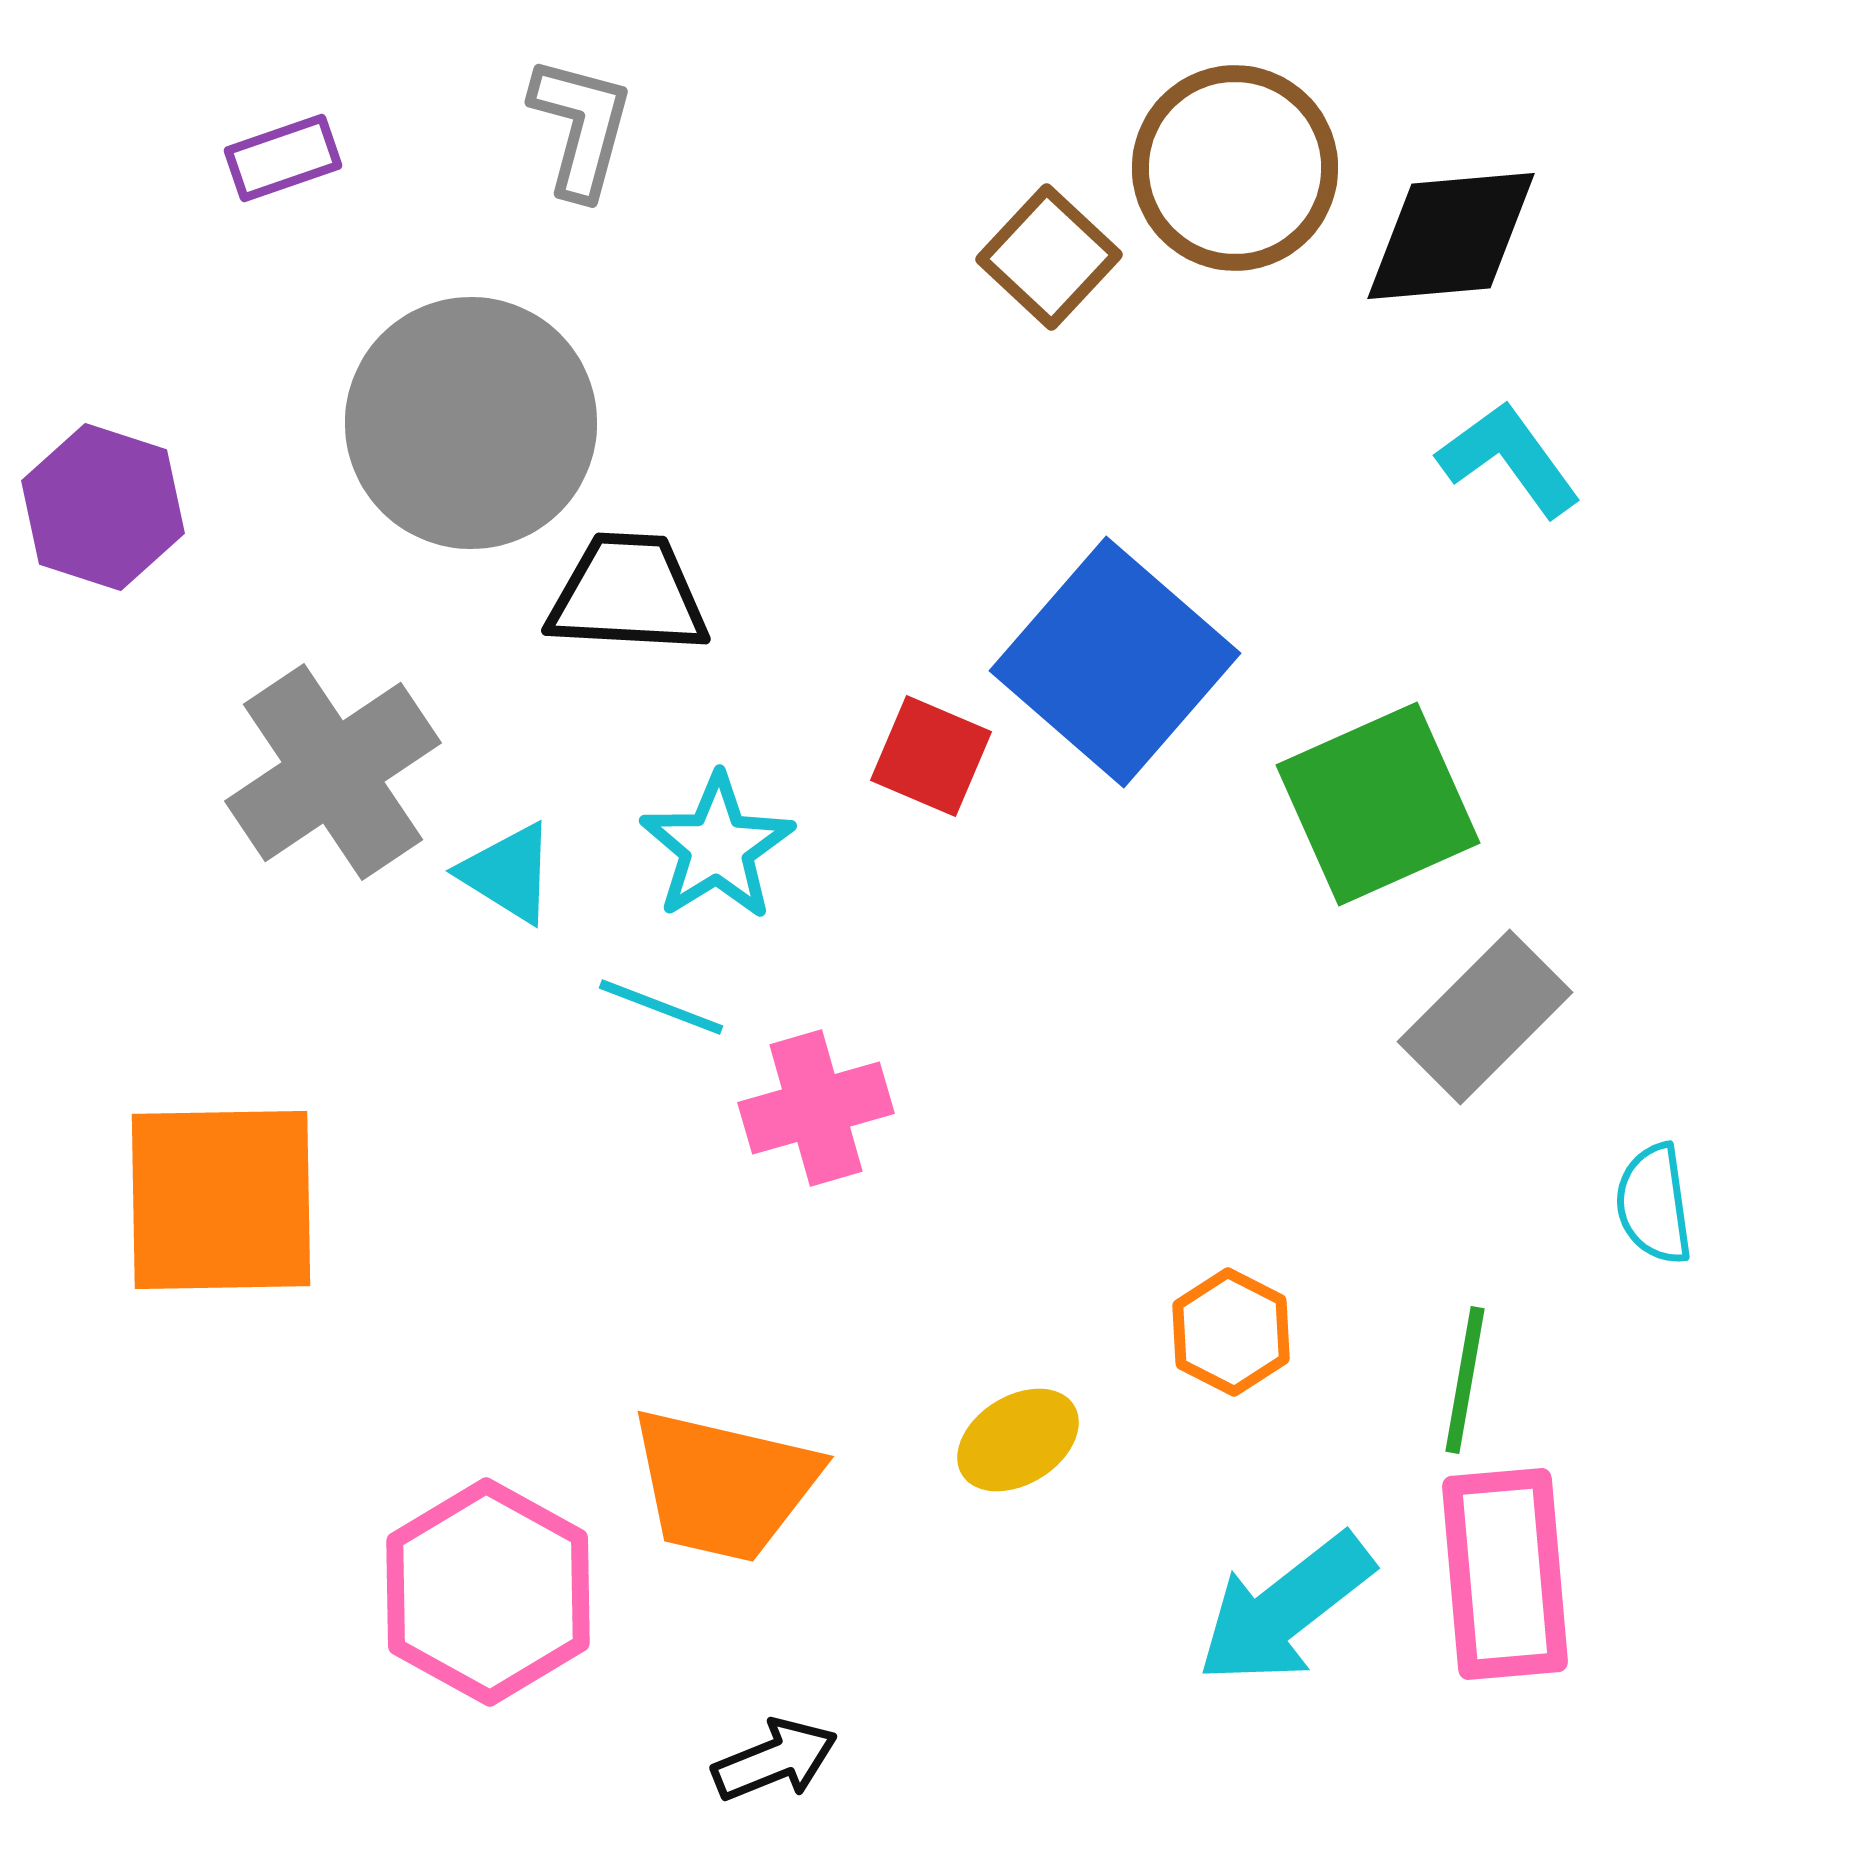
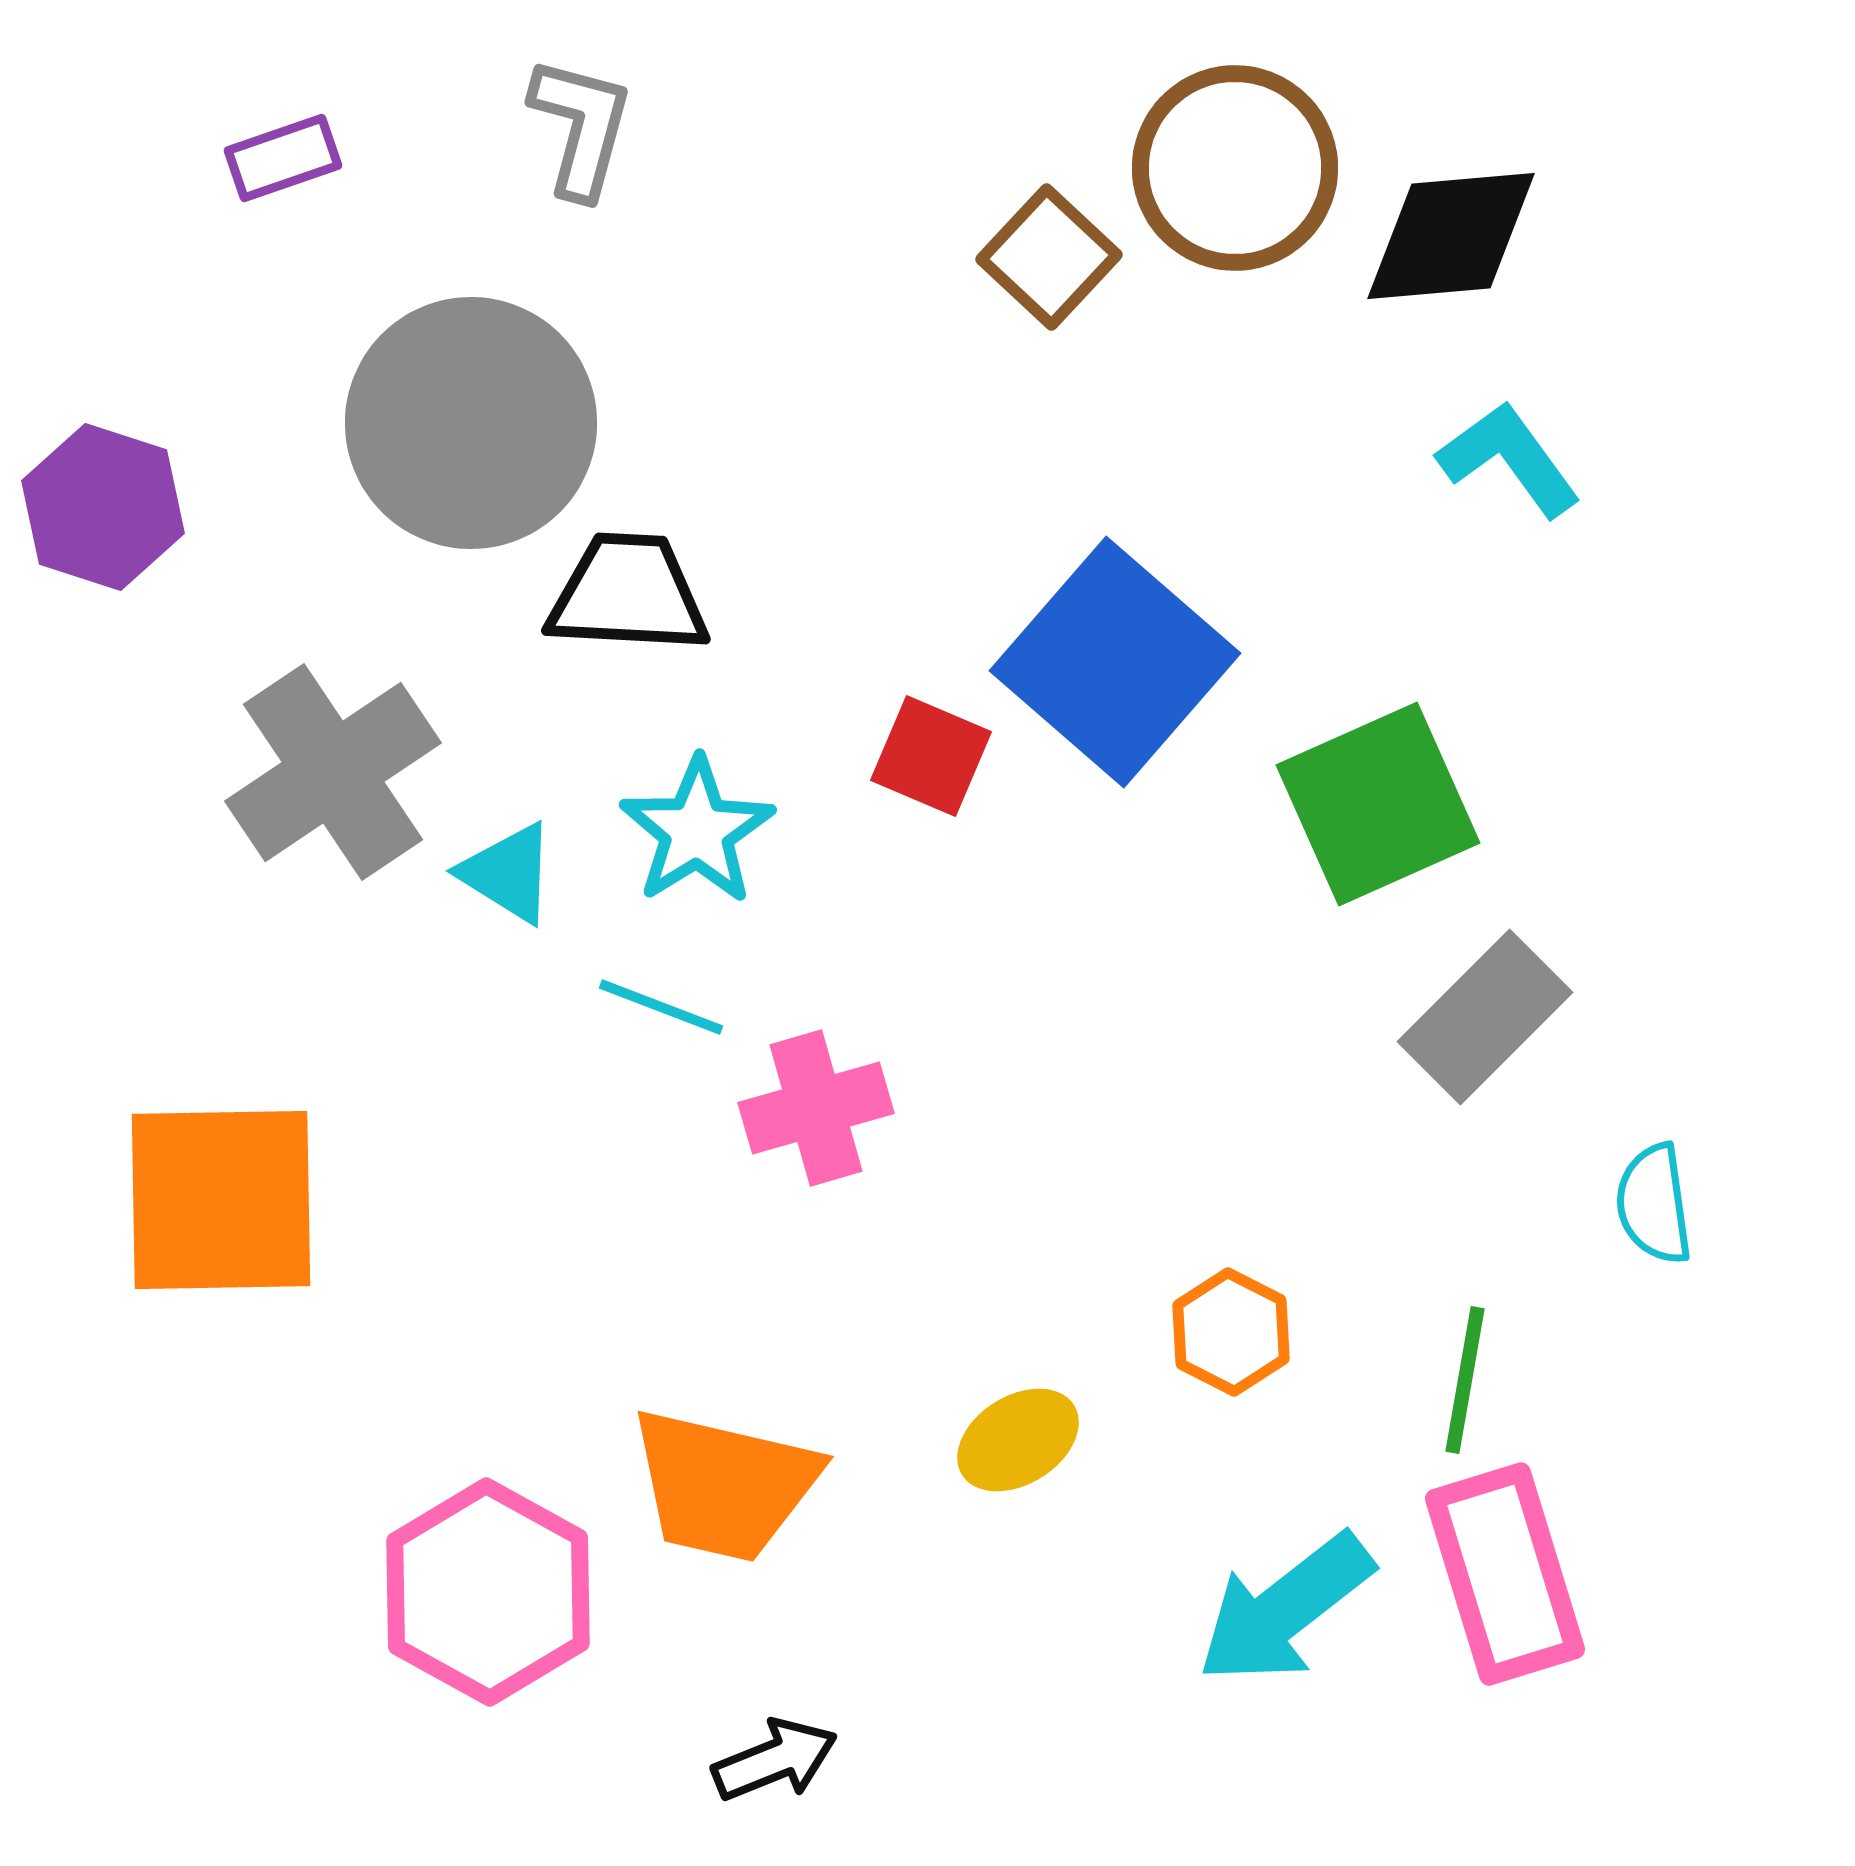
cyan star: moved 20 px left, 16 px up
pink rectangle: rotated 12 degrees counterclockwise
